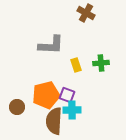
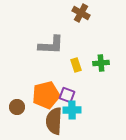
brown cross: moved 5 px left
